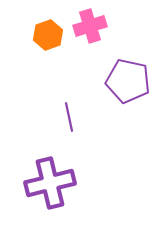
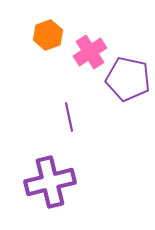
pink cross: moved 26 px down; rotated 16 degrees counterclockwise
purple pentagon: moved 2 px up
purple cross: moved 1 px up
